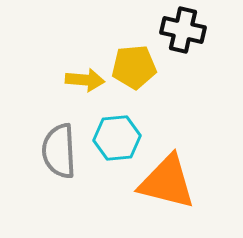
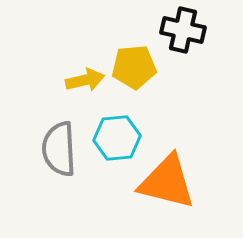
yellow arrow: rotated 18 degrees counterclockwise
gray semicircle: moved 2 px up
